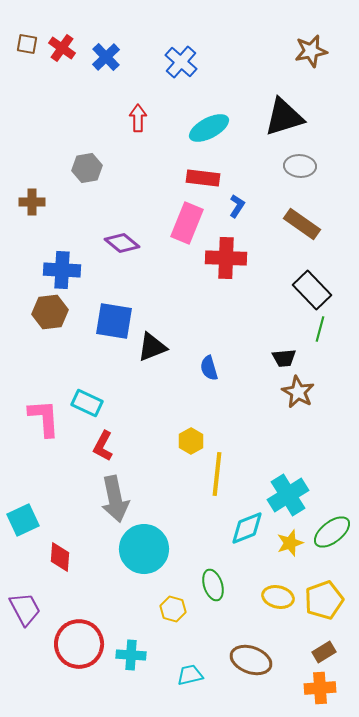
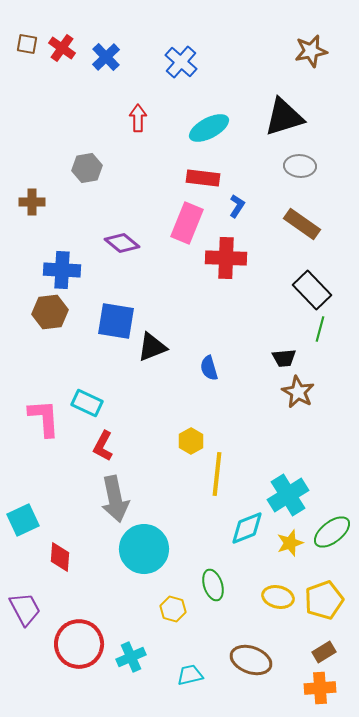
blue square at (114, 321): moved 2 px right
cyan cross at (131, 655): moved 2 px down; rotated 28 degrees counterclockwise
